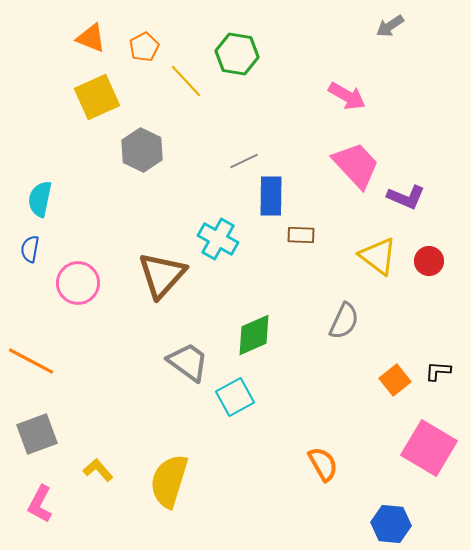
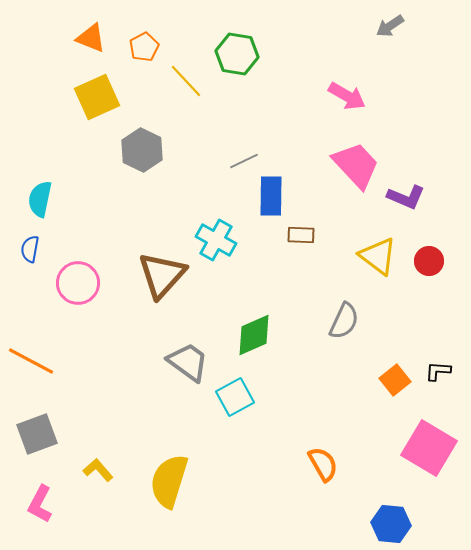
cyan cross: moved 2 px left, 1 px down
